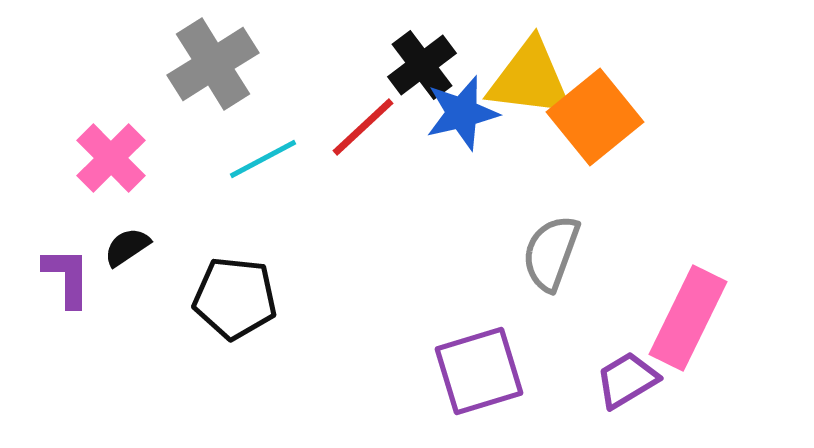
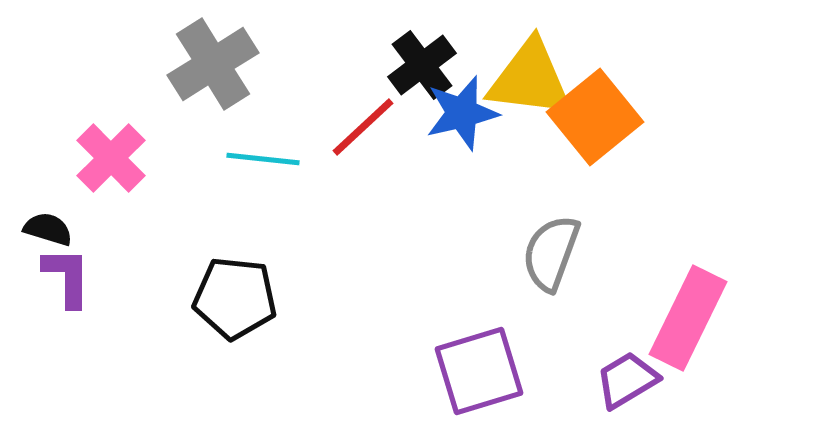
cyan line: rotated 34 degrees clockwise
black semicircle: moved 79 px left, 18 px up; rotated 51 degrees clockwise
